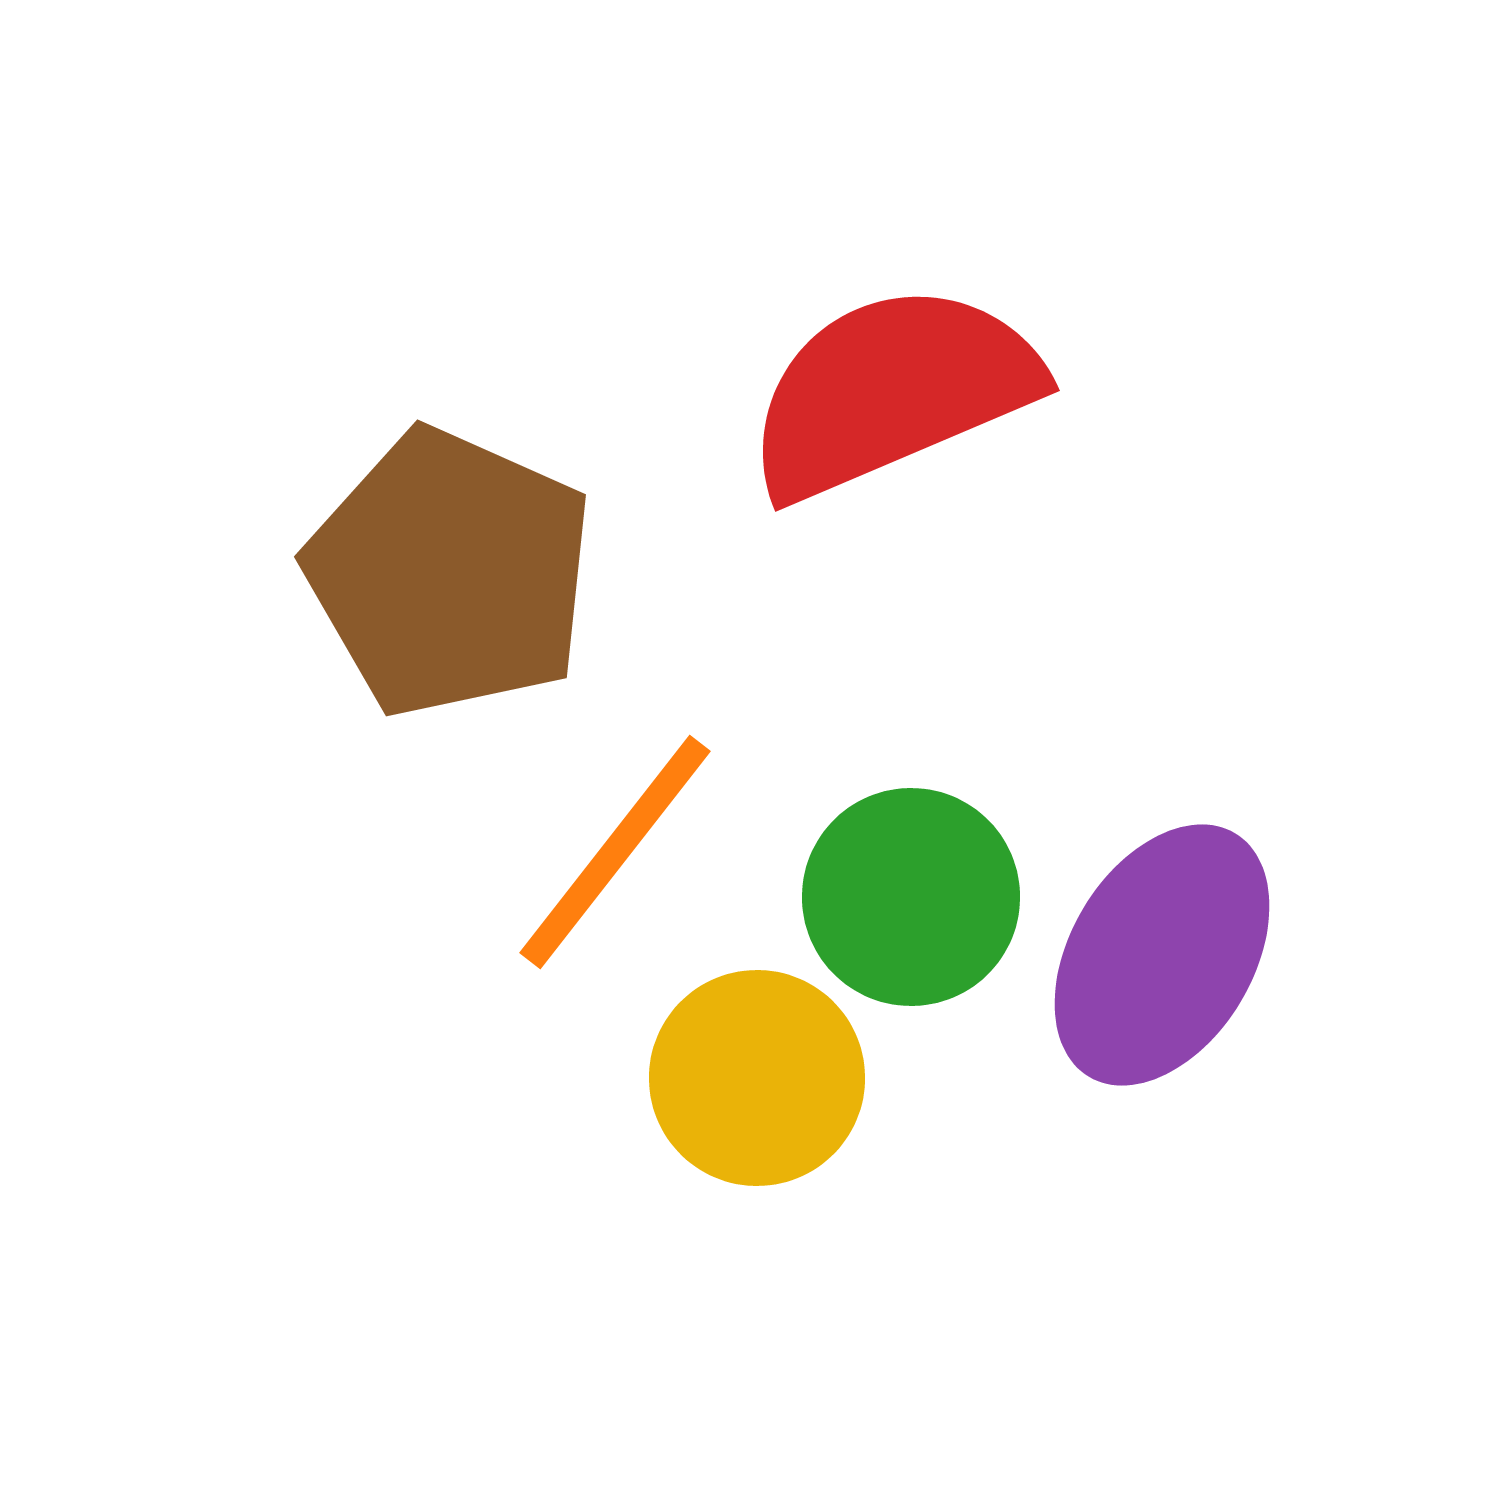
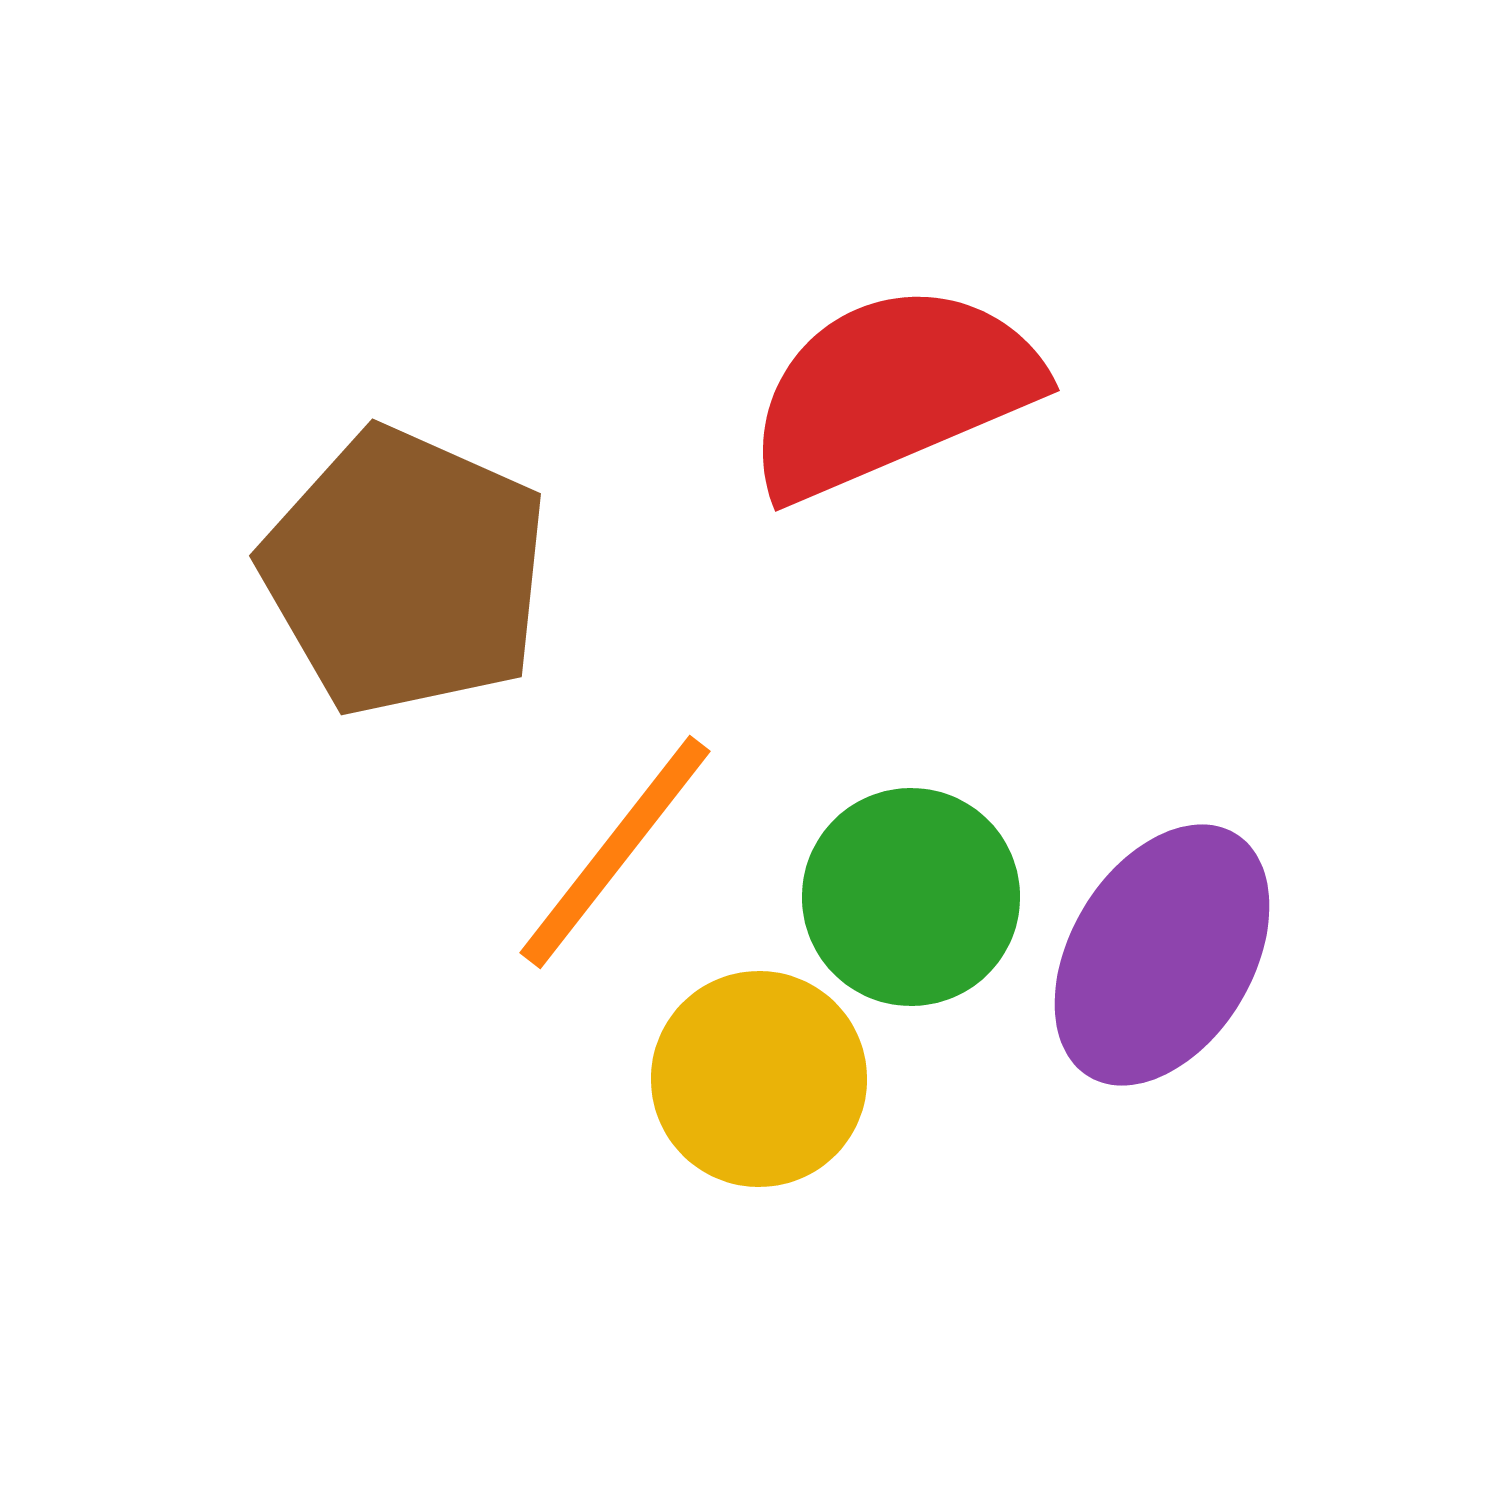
brown pentagon: moved 45 px left, 1 px up
yellow circle: moved 2 px right, 1 px down
